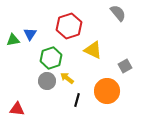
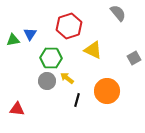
green hexagon: rotated 20 degrees clockwise
gray square: moved 9 px right, 8 px up
